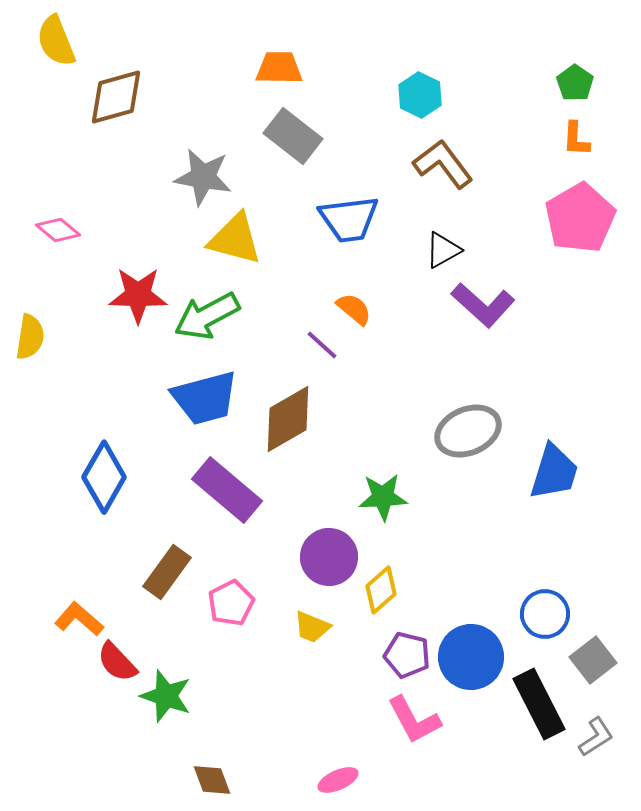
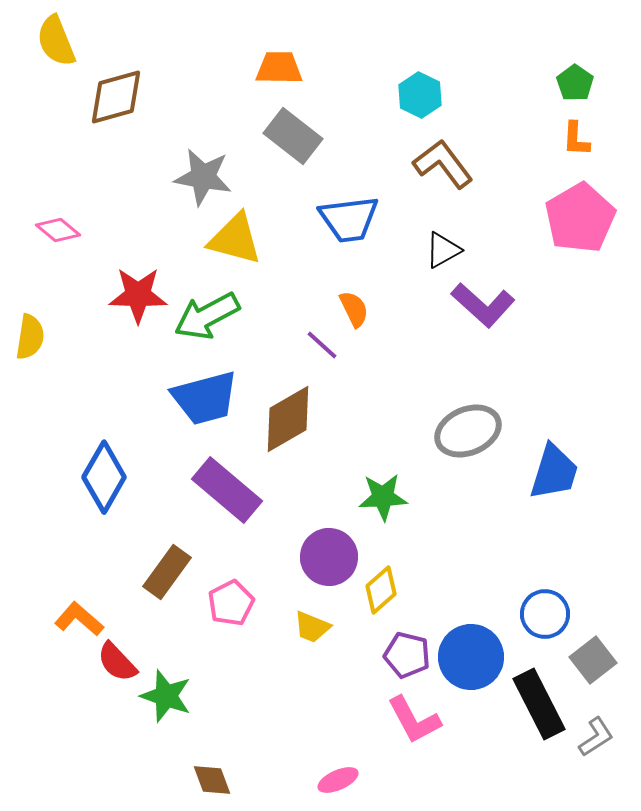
orange semicircle at (354, 309): rotated 24 degrees clockwise
